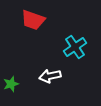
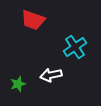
white arrow: moved 1 px right, 1 px up
green star: moved 7 px right
